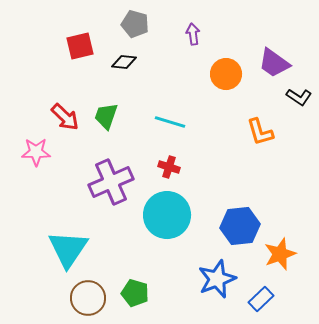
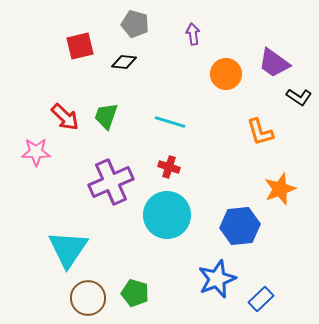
orange star: moved 65 px up
